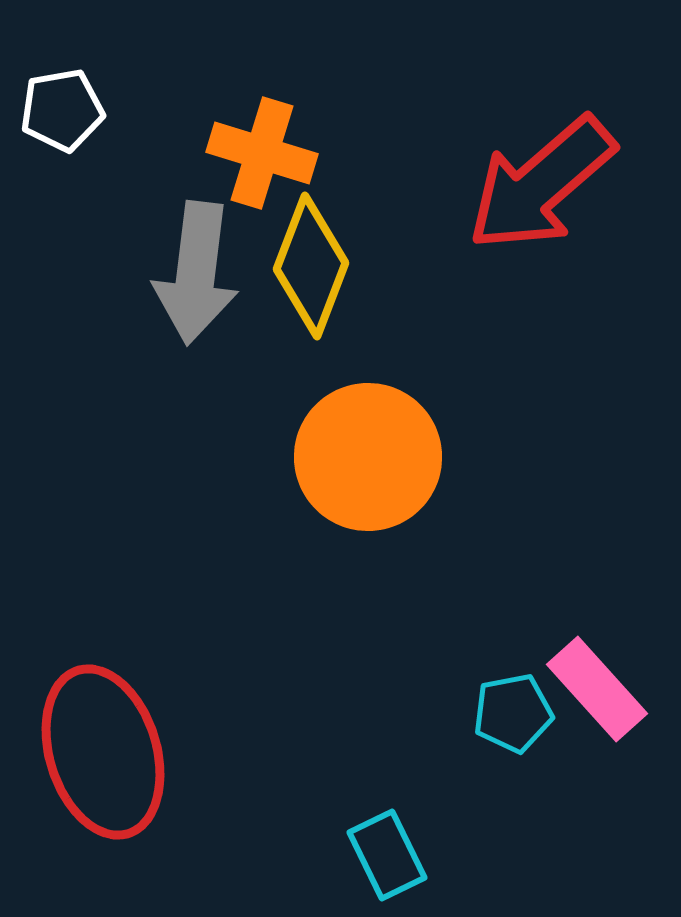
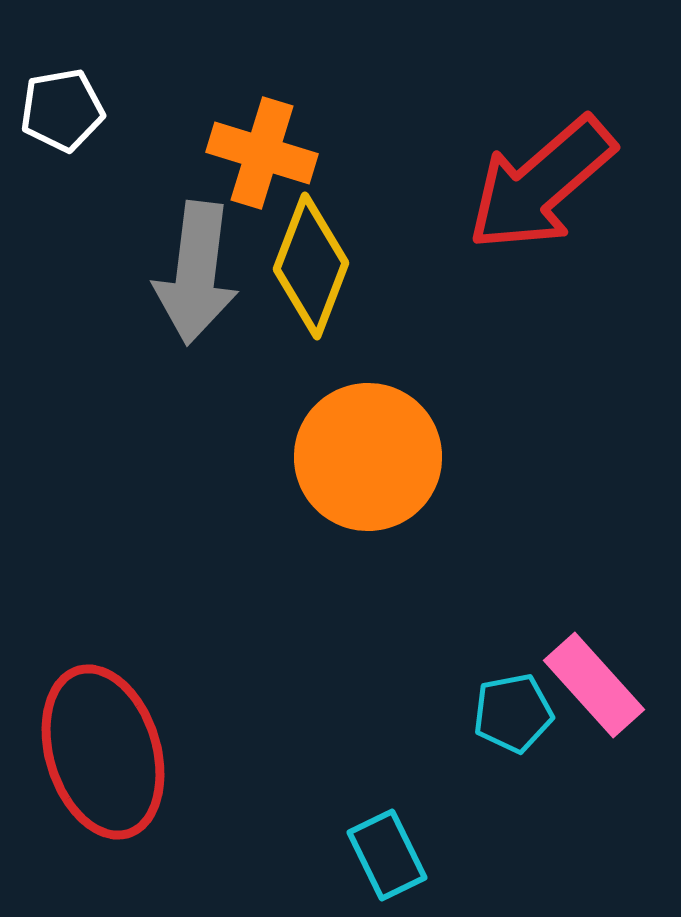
pink rectangle: moved 3 px left, 4 px up
